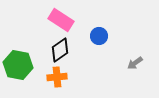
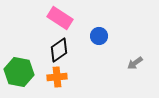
pink rectangle: moved 1 px left, 2 px up
black diamond: moved 1 px left
green hexagon: moved 1 px right, 7 px down
